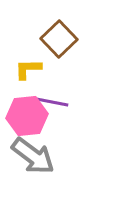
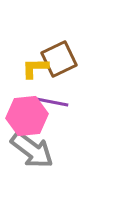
brown square: moved 20 px down; rotated 18 degrees clockwise
yellow L-shape: moved 7 px right, 1 px up
gray arrow: moved 1 px left, 6 px up
